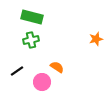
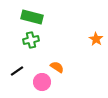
orange star: rotated 24 degrees counterclockwise
